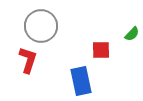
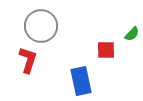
red square: moved 5 px right
